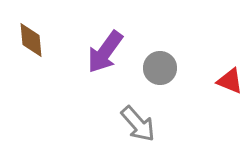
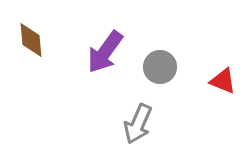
gray circle: moved 1 px up
red triangle: moved 7 px left
gray arrow: rotated 66 degrees clockwise
